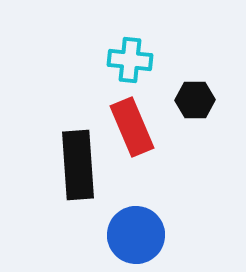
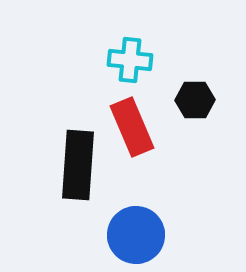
black rectangle: rotated 8 degrees clockwise
